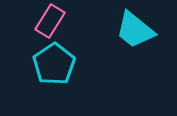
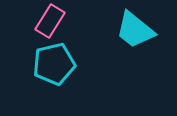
cyan pentagon: rotated 21 degrees clockwise
